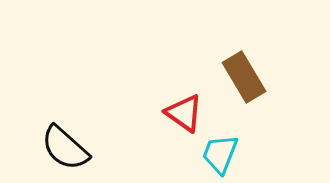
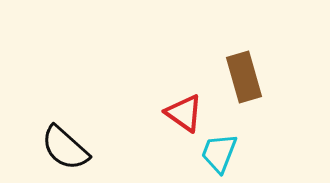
brown rectangle: rotated 15 degrees clockwise
cyan trapezoid: moved 1 px left, 1 px up
